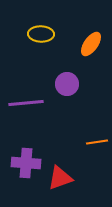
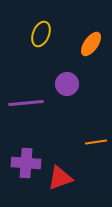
yellow ellipse: rotated 70 degrees counterclockwise
orange line: moved 1 px left
